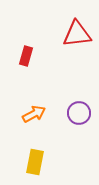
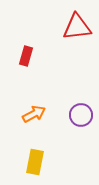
red triangle: moved 7 px up
purple circle: moved 2 px right, 2 px down
